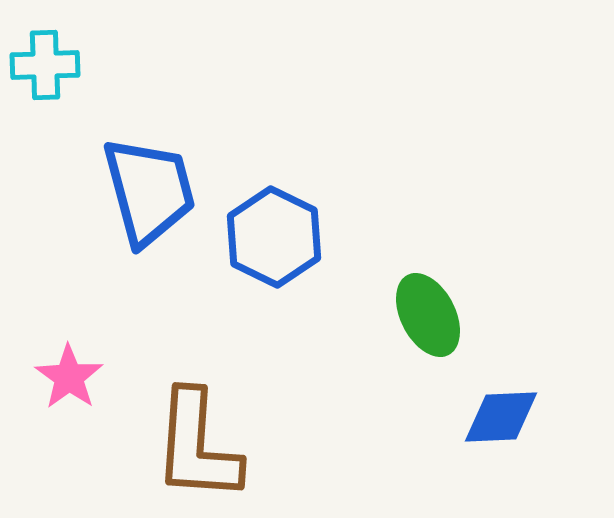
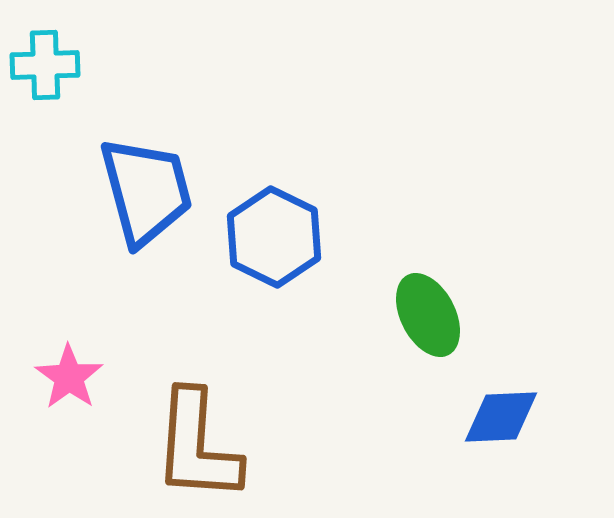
blue trapezoid: moved 3 px left
